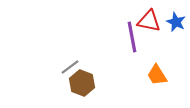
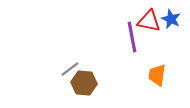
blue star: moved 5 px left, 3 px up
gray line: moved 2 px down
orange trapezoid: rotated 40 degrees clockwise
brown hexagon: moved 2 px right; rotated 15 degrees counterclockwise
